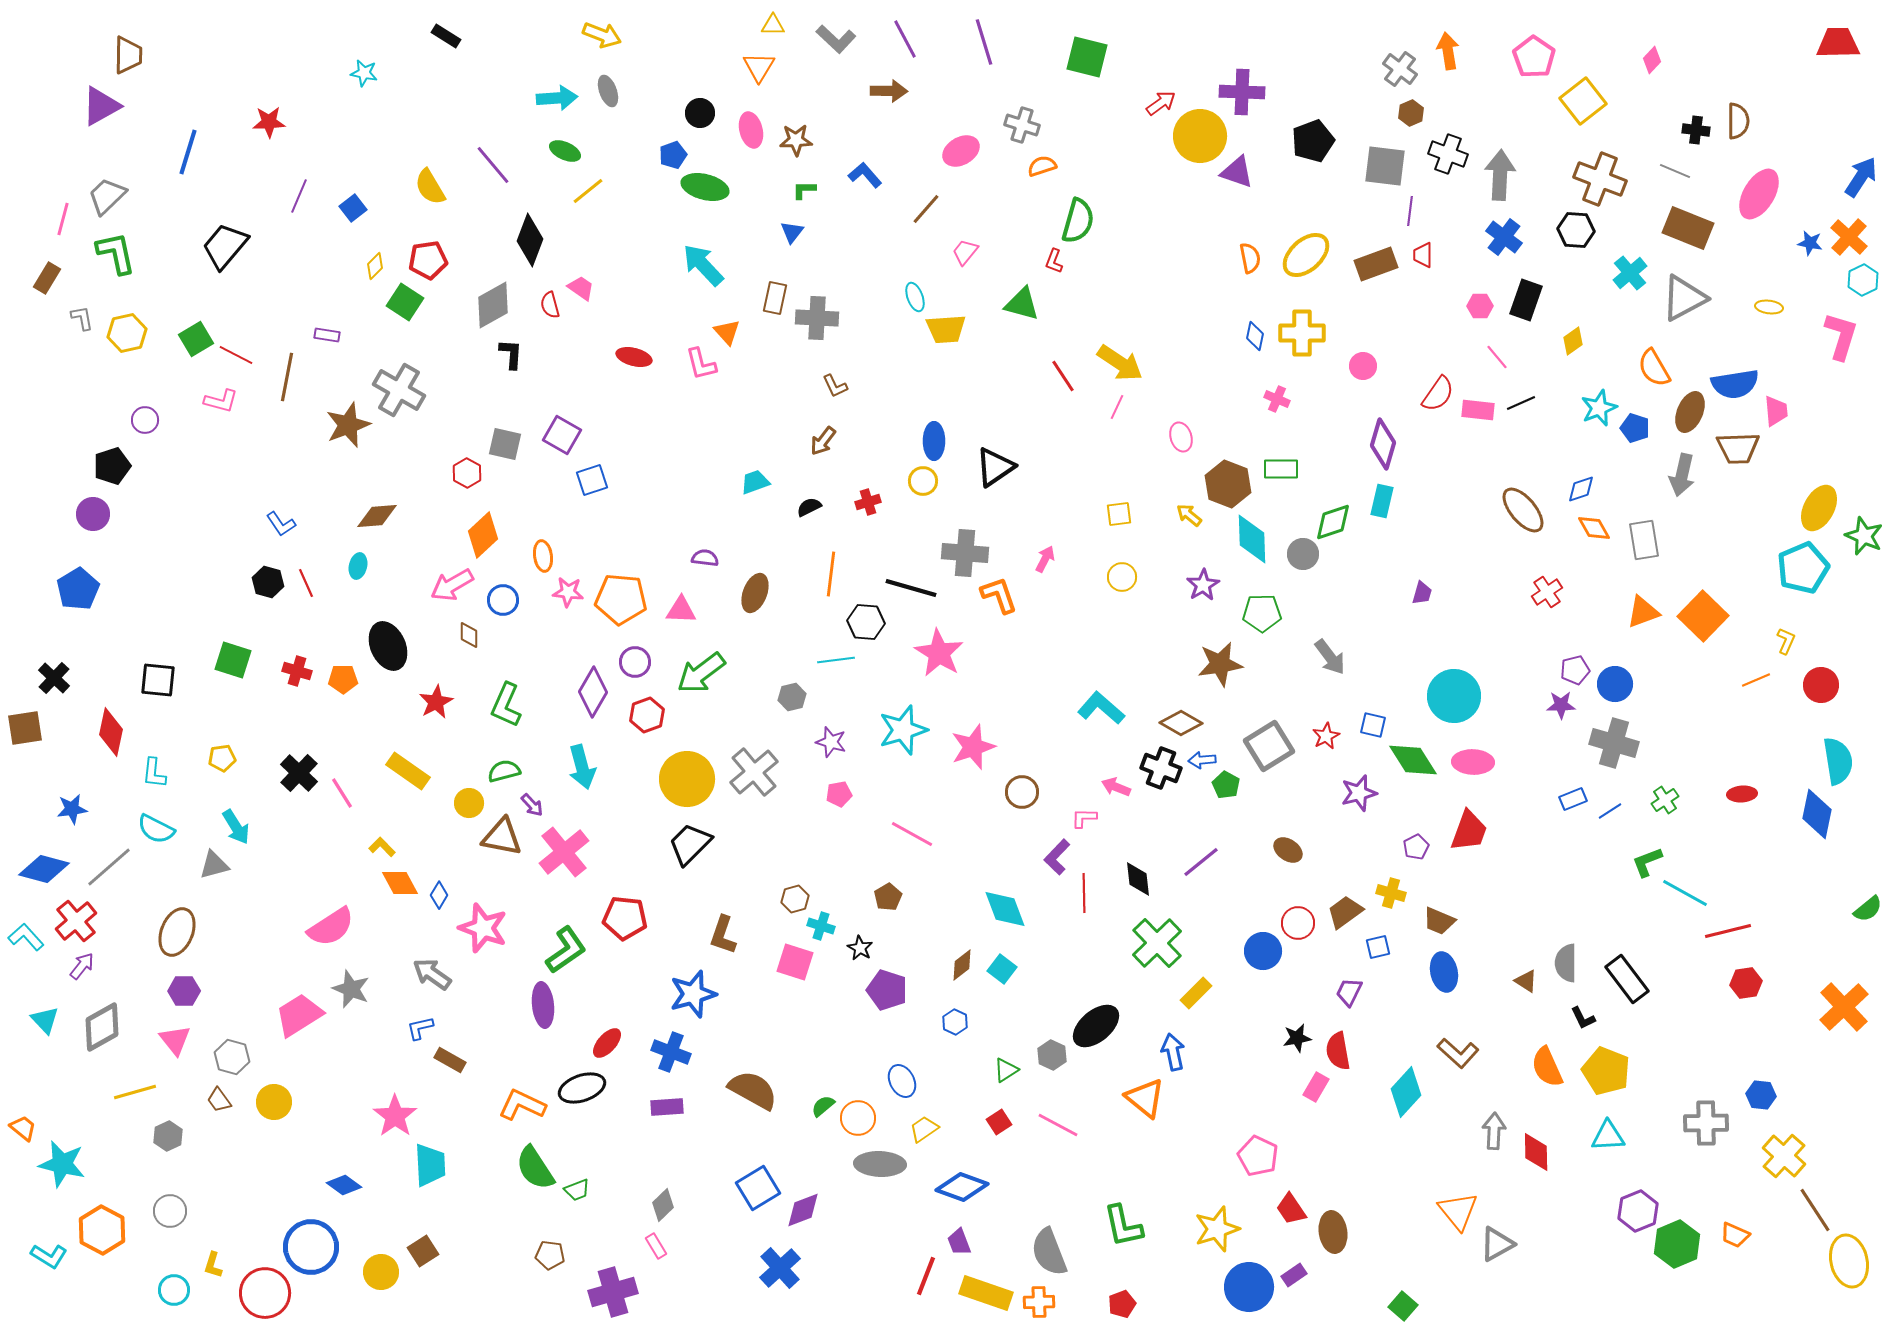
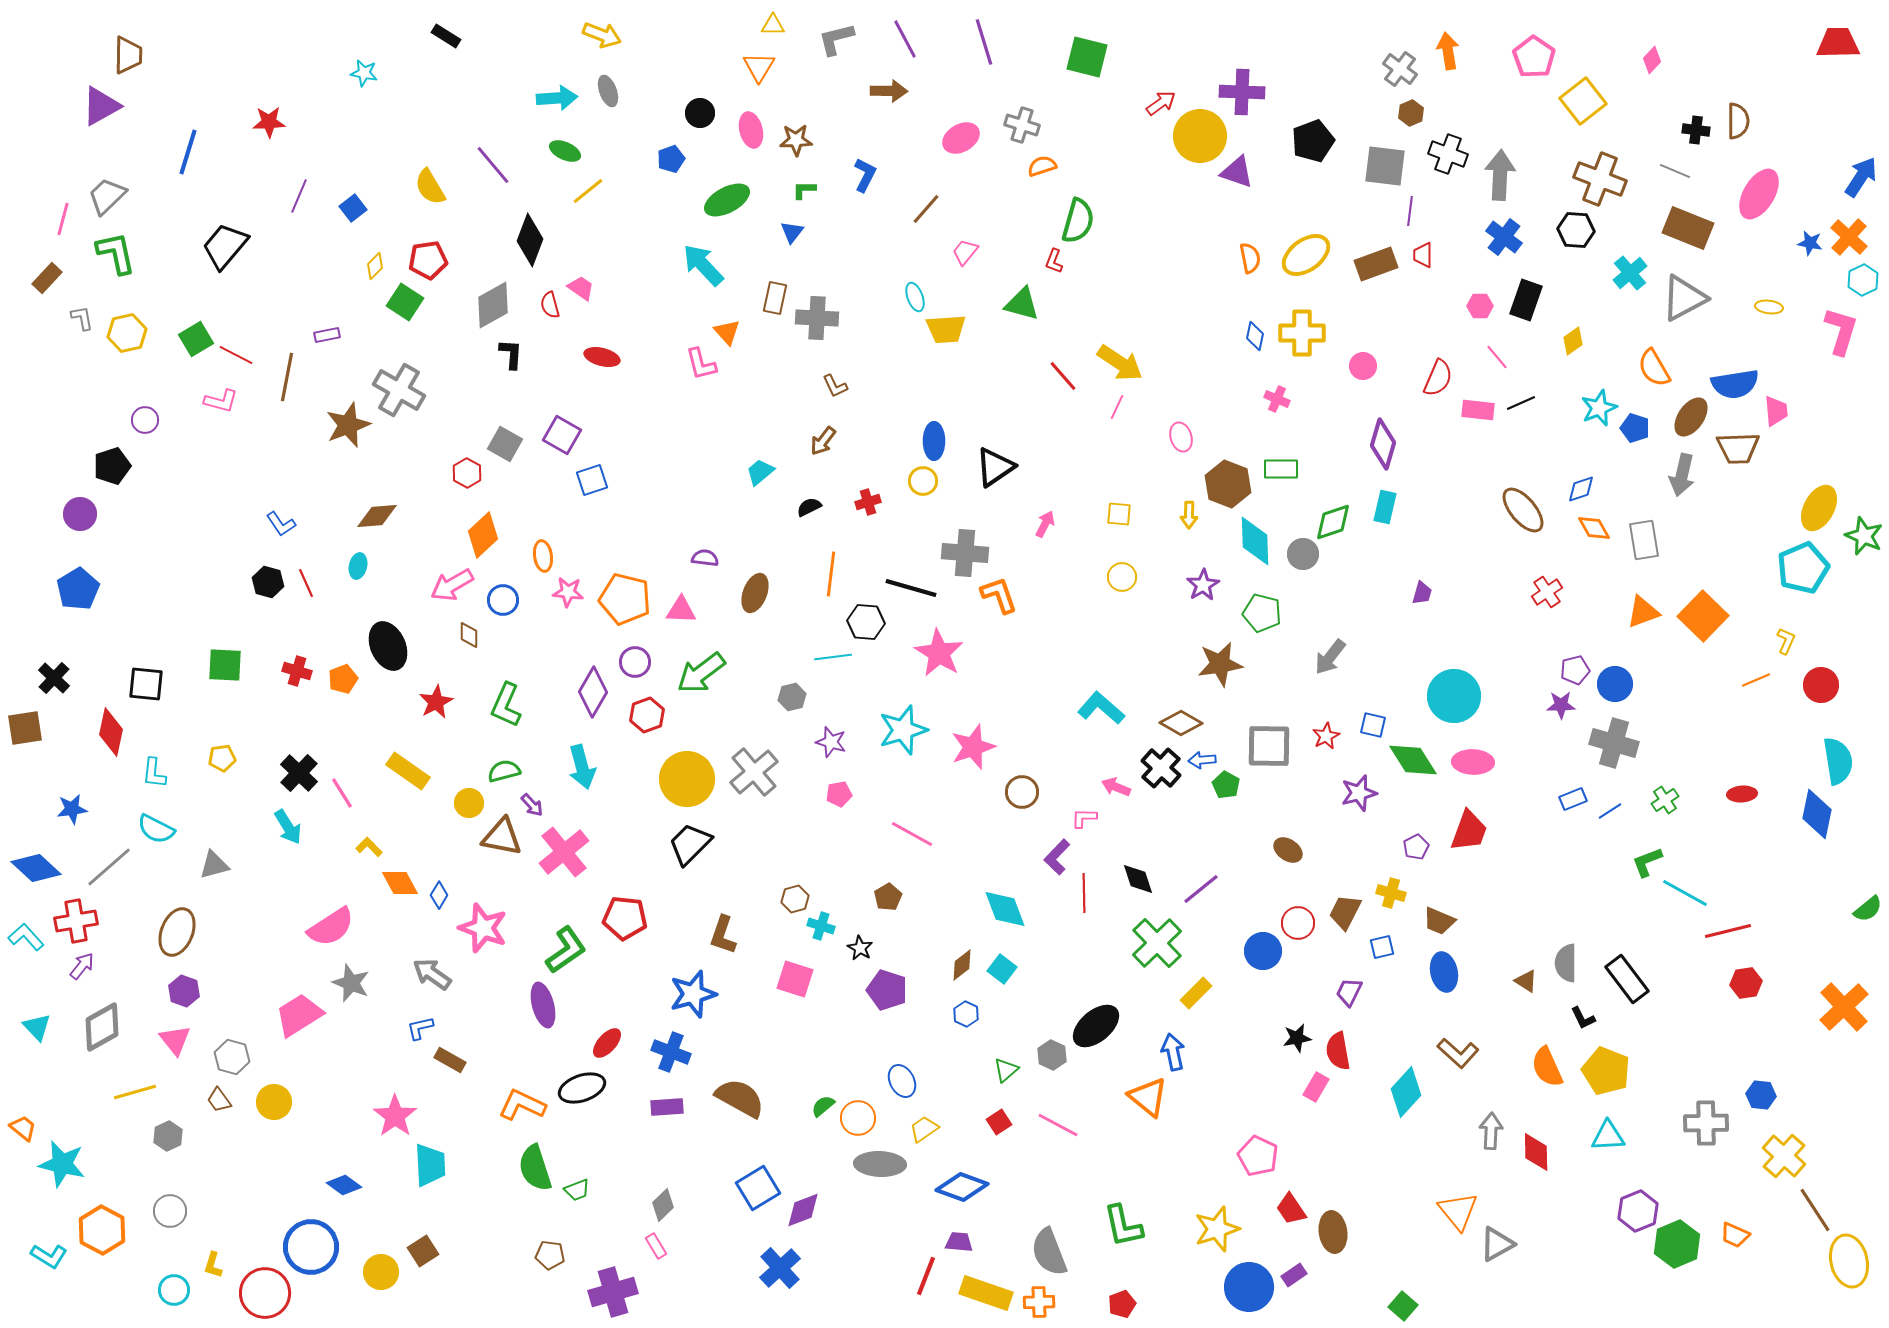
gray L-shape at (836, 39): rotated 123 degrees clockwise
pink ellipse at (961, 151): moved 13 px up
blue pentagon at (673, 155): moved 2 px left, 4 px down
blue L-shape at (865, 175): rotated 68 degrees clockwise
green ellipse at (705, 187): moved 22 px right, 13 px down; rotated 42 degrees counterclockwise
yellow ellipse at (1306, 255): rotated 6 degrees clockwise
brown rectangle at (47, 278): rotated 12 degrees clockwise
purple rectangle at (327, 335): rotated 20 degrees counterclockwise
pink L-shape at (1841, 336): moved 5 px up
red ellipse at (634, 357): moved 32 px left
red line at (1063, 376): rotated 8 degrees counterclockwise
red semicircle at (1438, 394): moved 16 px up; rotated 12 degrees counterclockwise
brown ellipse at (1690, 412): moved 1 px right, 5 px down; rotated 12 degrees clockwise
gray square at (505, 444): rotated 16 degrees clockwise
cyan trapezoid at (755, 482): moved 5 px right, 10 px up; rotated 20 degrees counterclockwise
cyan rectangle at (1382, 501): moved 3 px right, 6 px down
purple circle at (93, 514): moved 13 px left
yellow square at (1119, 514): rotated 12 degrees clockwise
yellow arrow at (1189, 515): rotated 128 degrees counterclockwise
cyan diamond at (1252, 539): moved 3 px right, 2 px down
pink arrow at (1045, 559): moved 35 px up
orange pentagon at (621, 599): moved 4 px right; rotated 9 degrees clockwise
green pentagon at (1262, 613): rotated 15 degrees clockwise
gray arrow at (1330, 657): rotated 75 degrees clockwise
green square at (233, 660): moved 8 px left, 5 px down; rotated 15 degrees counterclockwise
cyan line at (836, 660): moved 3 px left, 3 px up
orange pentagon at (343, 679): rotated 20 degrees counterclockwise
black square at (158, 680): moved 12 px left, 4 px down
gray square at (1269, 746): rotated 33 degrees clockwise
black cross at (1161, 768): rotated 21 degrees clockwise
cyan arrow at (236, 827): moved 52 px right
yellow L-shape at (382, 847): moved 13 px left
purple line at (1201, 862): moved 27 px down
blue diamond at (44, 869): moved 8 px left, 1 px up; rotated 27 degrees clockwise
black diamond at (1138, 879): rotated 12 degrees counterclockwise
brown trapezoid at (1345, 912): rotated 27 degrees counterclockwise
red cross at (76, 921): rotated 30 degrees clockwise
blue square at (1378, 947): moved 4 px right
pink square at (795, 962): moved 17 px down
gray star at (351, 989): moved 6 px up
purple hexagon at (184, 991): rotated 20 degrees clockwise
purple ellipse at (543, 1005): rotated 9 degrees counterclockwise
cyan triangle at (45, 1020): moved 8 px left, 7 px down
blue hexagon at (955, 1022): moved 11 px right, 8 px up
green triangle at (1006, 1070): rotated 8 degrees counterclockwise
brown semicircle at (753, 1090): moved 13 px left, 8 px down
orange triangle at (1145, 1098): moved 3 px right, 1 px up
gray arrow at (1494, 1131): moved 3 px left
green semicircle at (535, 1168): rotated 15 degrees clockwise
purple trapezoid at (959, 1242): rotated 116 degrees clockwise
